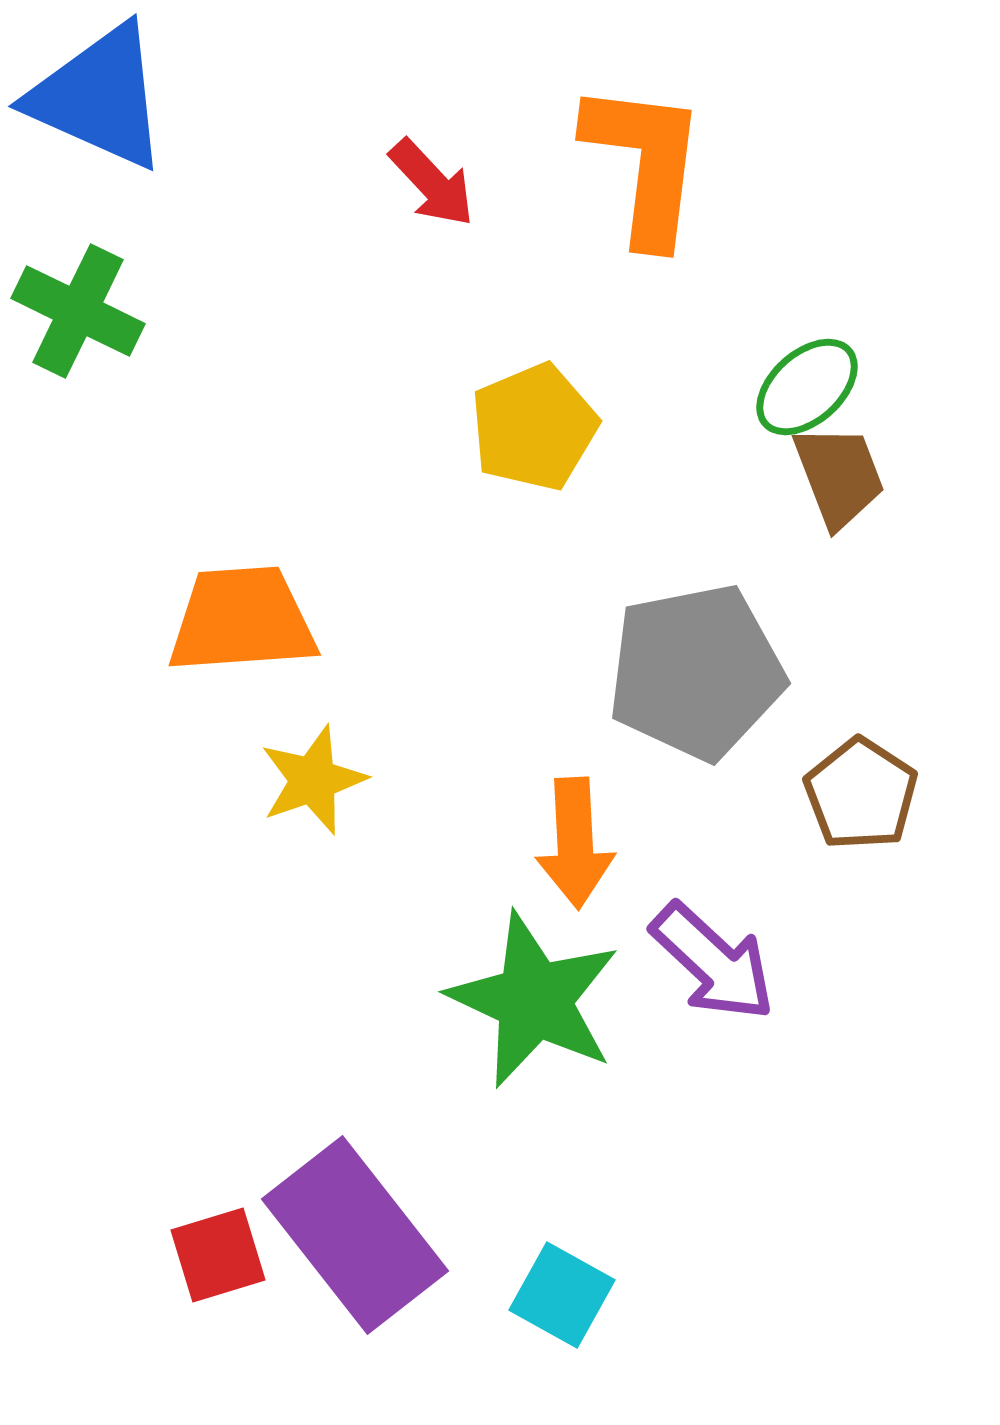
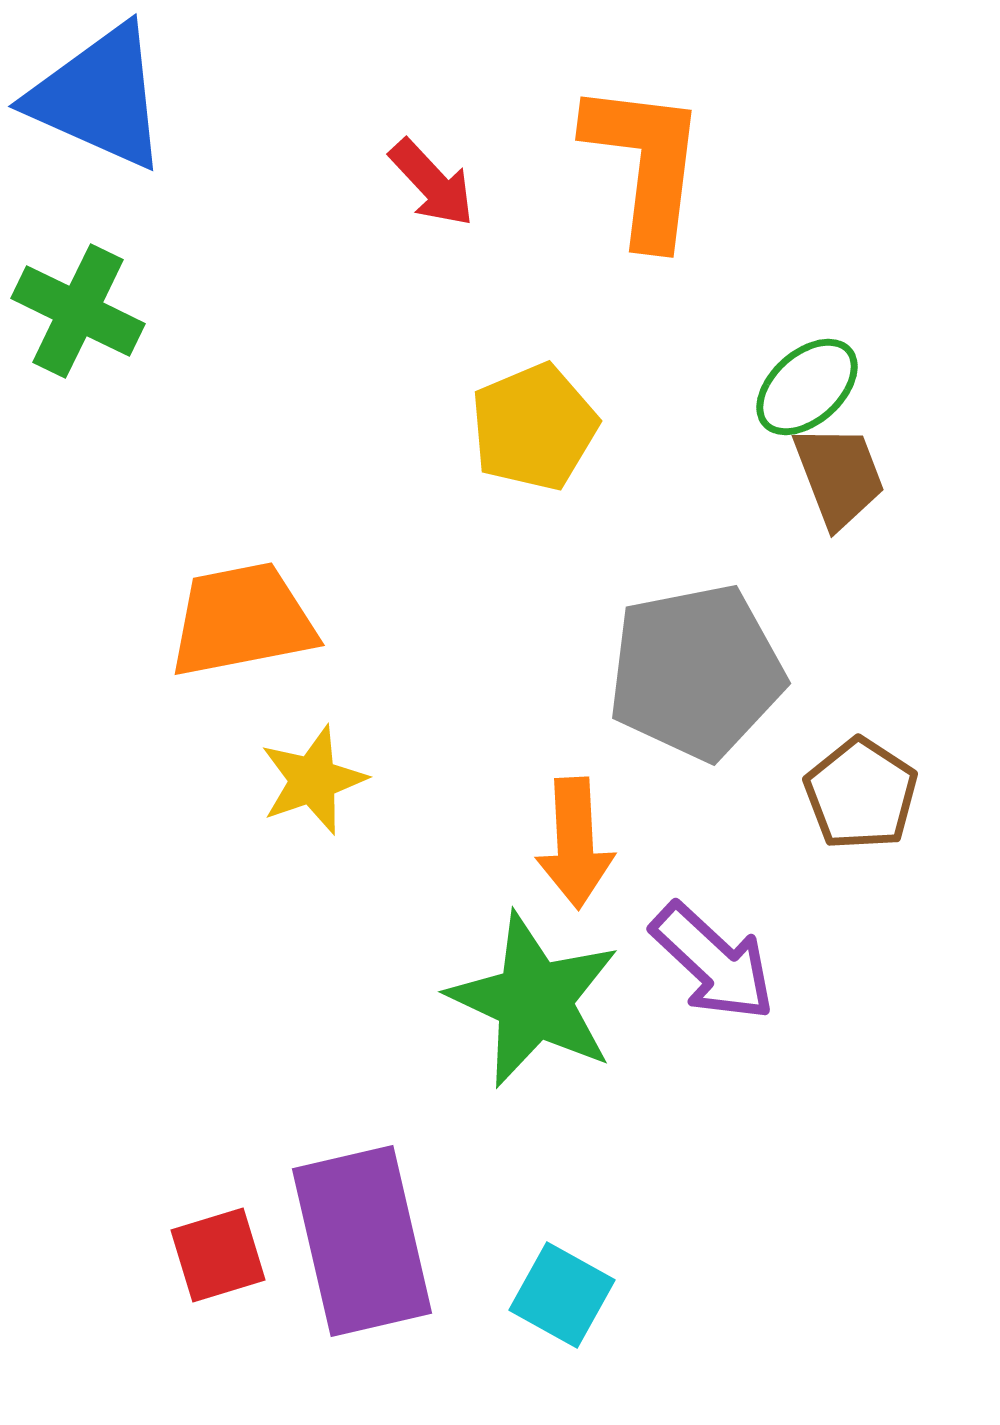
orange trapezoid: rotated 7 degrees counterclockwise
purple rectangle: moved 7 px right, 6 px down; rotated 25 degrees clockwise
